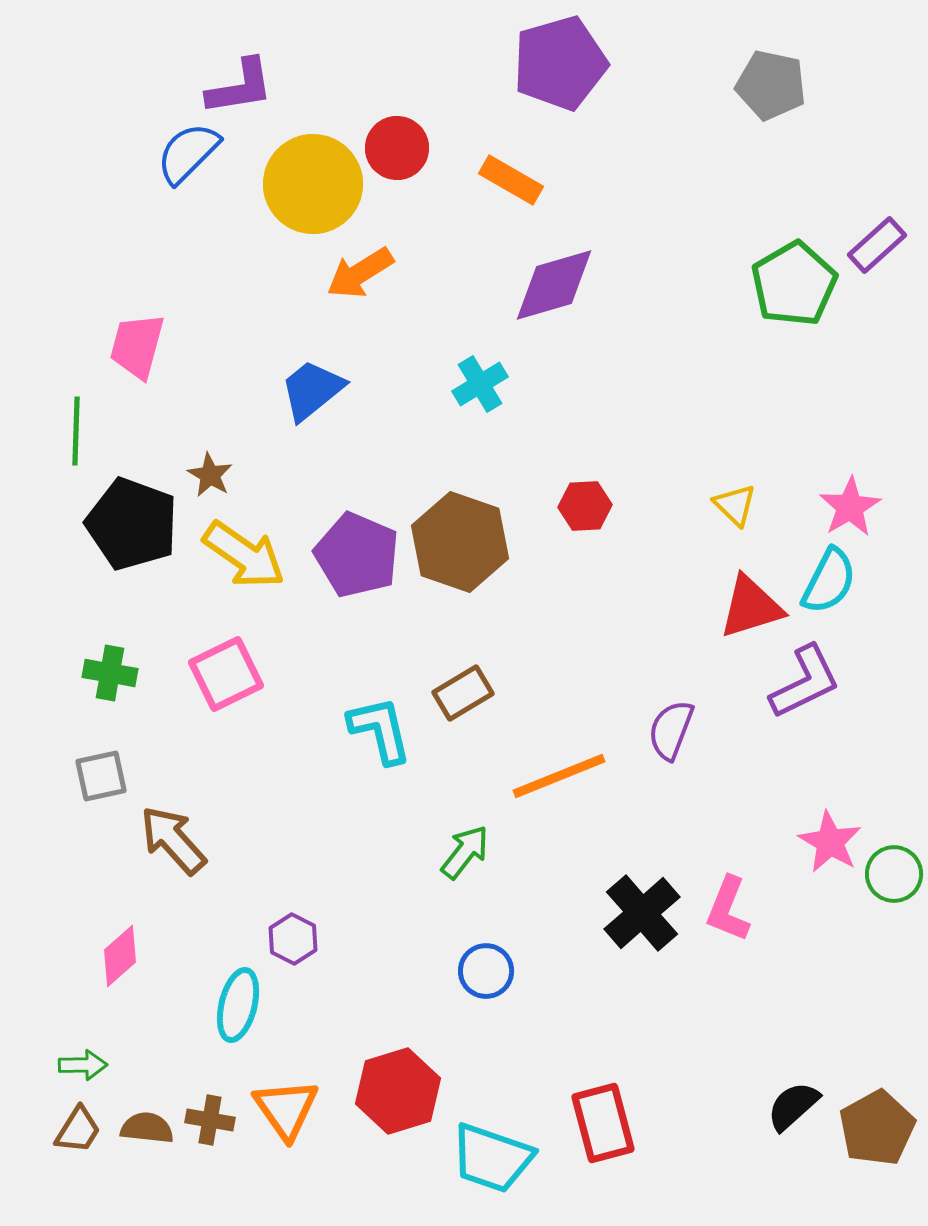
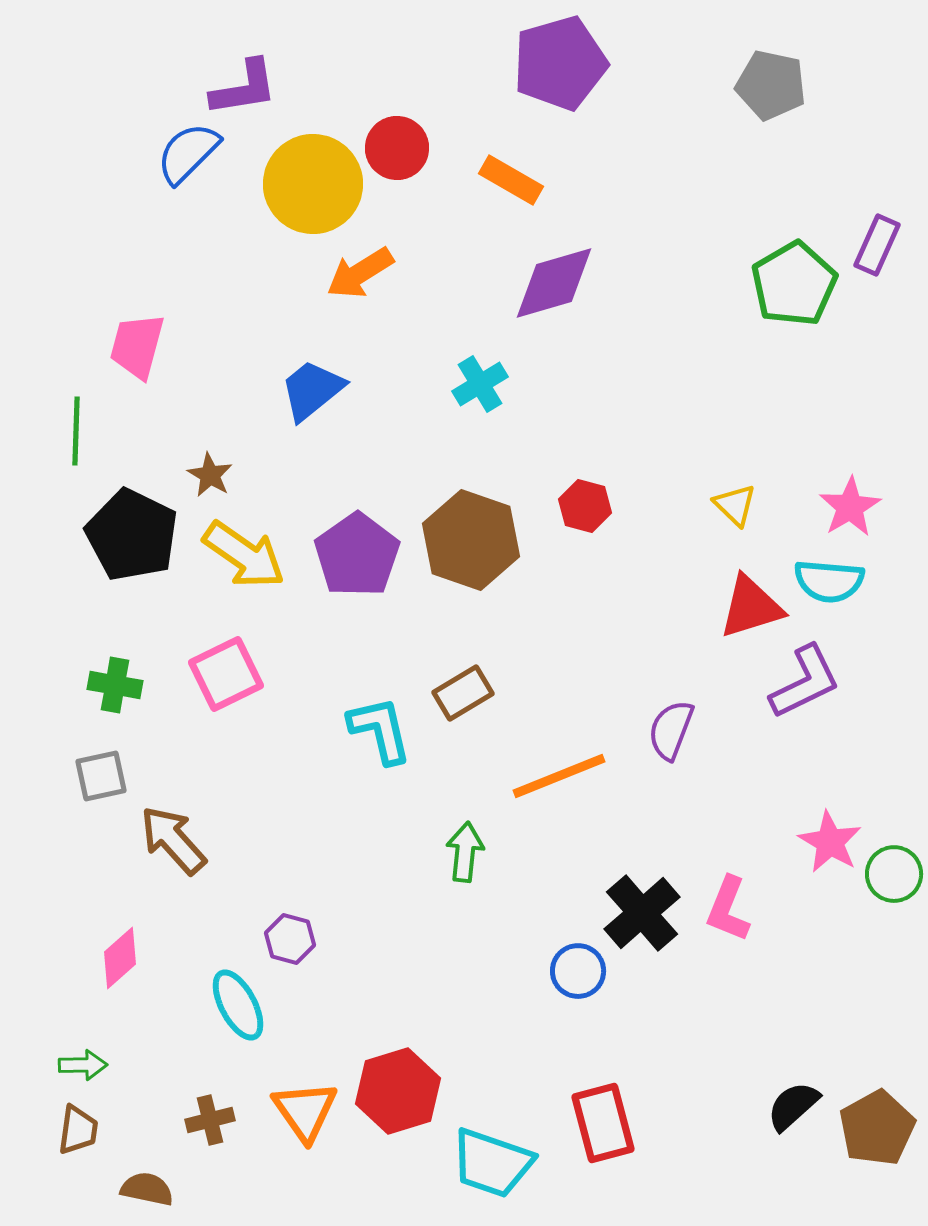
purple L-shape at (240, 87): moved 4 px right, 1 px down
purple rectangle at (877, 245): rotated 24 degrees counterclockwise
purple diamond at (554, 285): moved 2 px up
red hexagon at (585, 506): rotated 18 degrees clockwise
black pentagon at (132, 524): moved 11 px down; rotated 6 degrees clockwise
brown hexagon at (460, 542): moved 11 px right, 2 px up
purple pentagon at (357, 555): rotated 14 degrees clockwise
cyan semicircle at (829, 581): rotated 68 degrees clockwise
green cross at (110, 673): moved 5 px right, 12 px down
green arrow at (465, 852): rotated 32 degrees counterclockwise
purple hexagon at (293, 939): moved 3 px left; rotated 12 degrees counterclockwise
pink diamond at (120, 956): moved 2 px down
blue circle at (486, 971): moved 92 px right
cyan ellipse at (238, 1005): rotated 42 degrees counterclockwise
orange triangle at (286, 1109): moved 19 px right, 2 px down
brown cross at (210, 1120): rotated 24 degrees counterclockwise
brown semicircle at (147, 1128): moved 61 px down; rotated 6 degrees clockwise
brown trapezoid at (78, 1130): rotated 24 degrees counterclockwise
cyan trapezoid at (492, 1158): moved 5 px down
